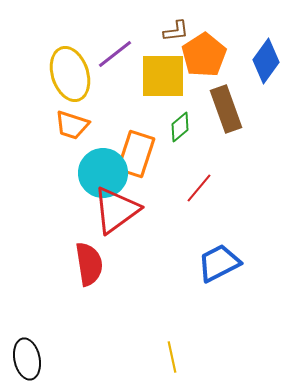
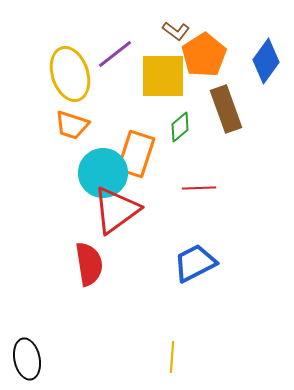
brown L-shape: rotated 44 degrees clockwise
red line: rotated 48 degrees clockwise
blue trapezoid: moved 24 px left
yellow line: rotated 16 degrees clockwise
